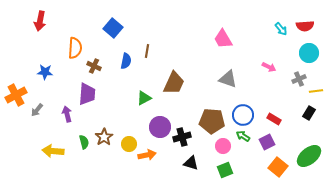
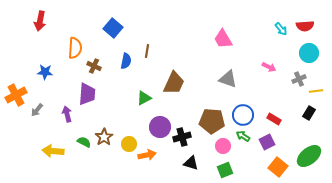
green semicircle: rotated 48 degrees counterclockwise
